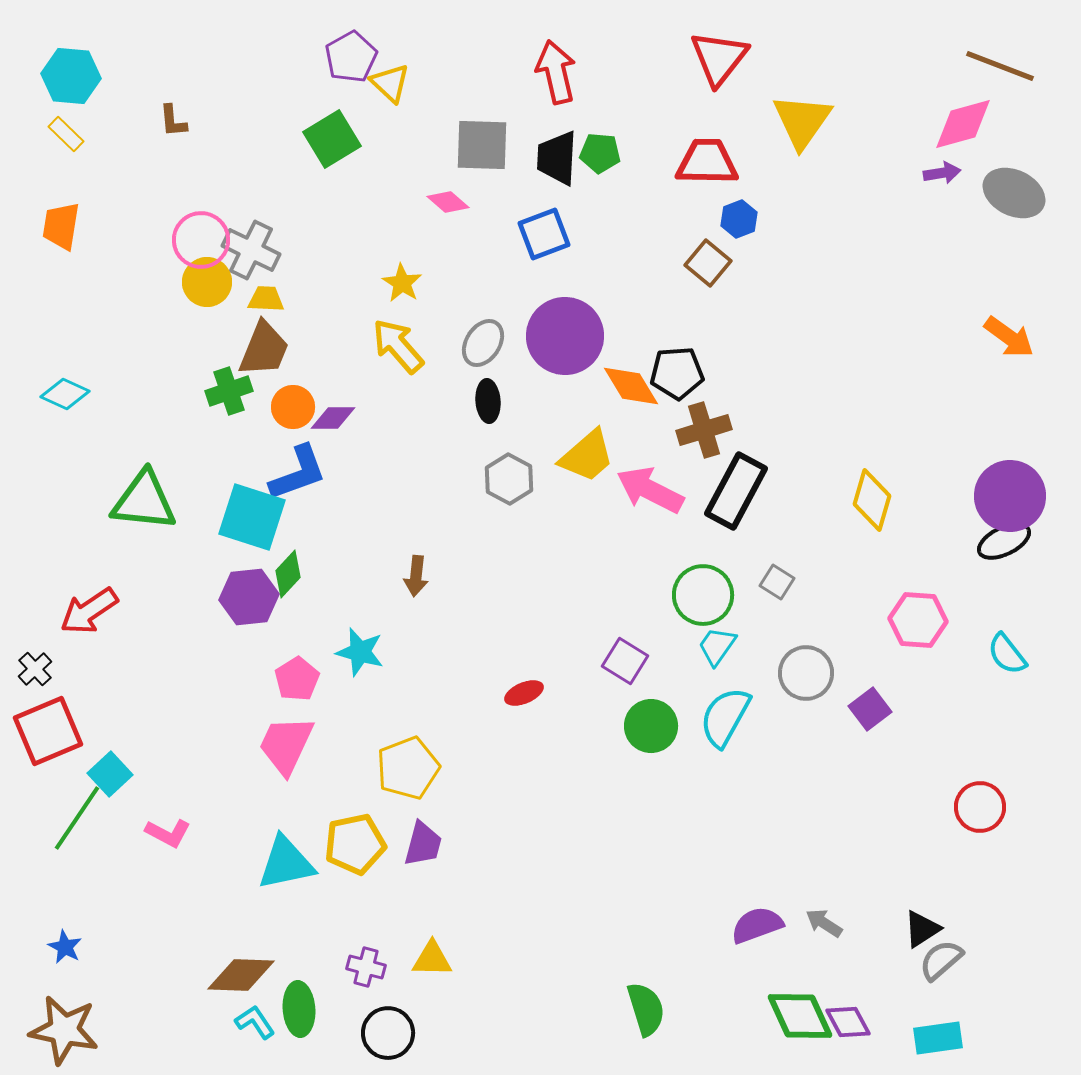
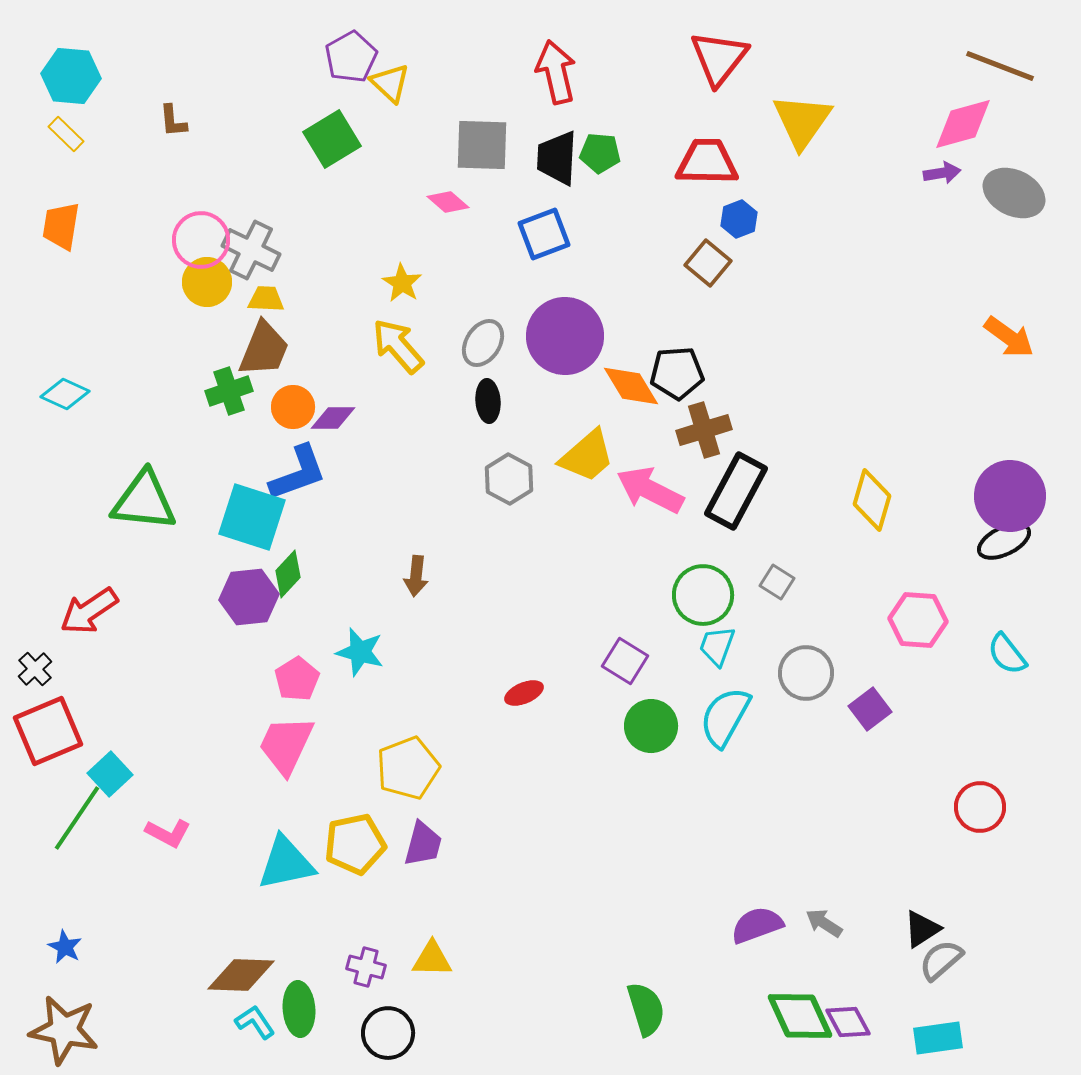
cyan trapezoid at (717, 646): rotated 15 degrees counterclockwise
